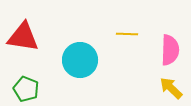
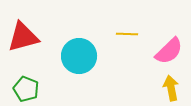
red triangle: rotated 24 degrees counterclockwise
pink semicircle: moved 1 px left, 1 px down; rotated 44 degrees clockwise
cyan circle: moved 1 px left, 4 px up
yellow arrow: rotated 35 degrees clockwise
